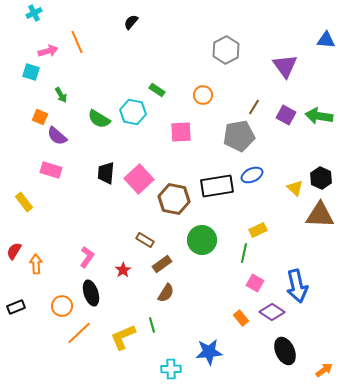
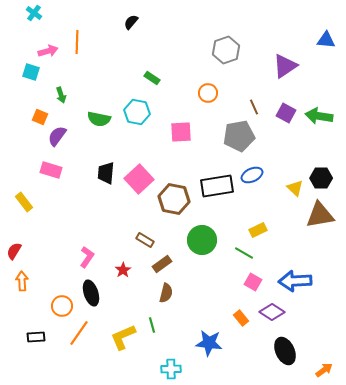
cyan cross at (34, 13): rotated 28 degrees counterclockwise
orange line at (77, 42): rotated 25 degrees clockwise
gray hexagon at (226, 50): rotated 8 degrees clockwise
purple triangle at (285, 66): rotated 32 degrees clockwise
green rectangle at (157, 90): moved 5 px left, 12 px up
green arrow at (61, 95): rotated 14 degrees clockwise
orange circle at (203, 95): moved 5 px right, 2 px up
brown line at (254, 107): rotated 56 degrees counterclockwise
cyan hexagon at (133, 112): moved 4 px right
purple square at (286, 115): moved 2 px up
green semicircle at (99, 119): rotated 20 degrees counterclockwise
purple semicircle at (57, 136): rotated 85 degrees clockwise
black hexagon at (321, 178): rotated 25 degrees counterclockwise
brown triangle at (320, 215): rotated 12 degrees counterclockwise
green line at (244, 253): rotated 72 degrees counterclockwise
orange arrow at (36, 264): moved 14 px left, 17 px down
pink square at (255, 283): moved 2 px left, 1 px up
blue arrow at (297, 286): moved 2 px left, 5 px up; rotated 100 degrees clockwise
brown semicircle at (166, 293): rotated 18 degrees counterclockwise
black rectangle at (16, 307): moved 20 px right, 30 px down; rotated 18 degrees clockwise
orange line at (79, 333): rotated 12 degrees counterclockwise
blue star at (209, 352): moved 9 px up; rotated 12 degrees clockwise
